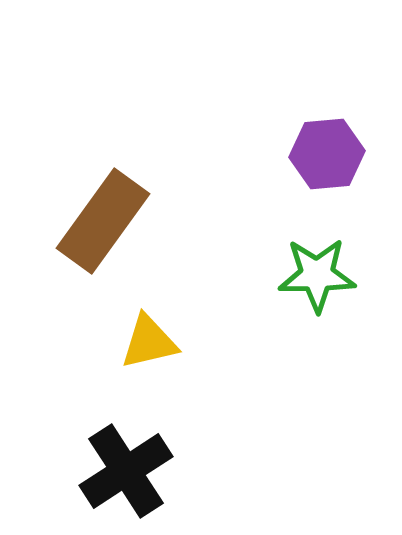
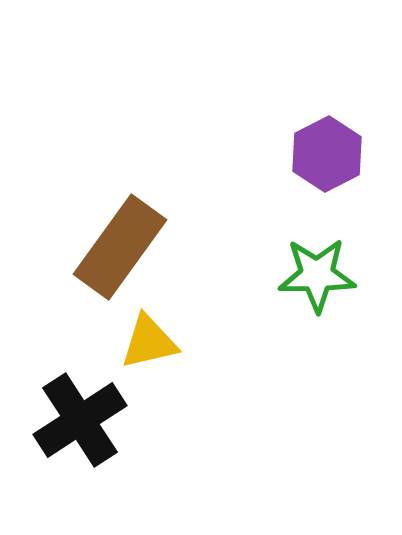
purple hexagon: rotated 22 degrees counterclockwise
brown rectangle: moved 17 px right, 26 px down
black cross: moved 46 px left, 51 px up
